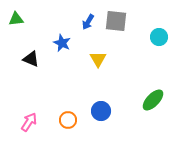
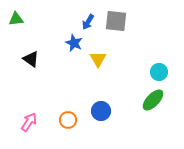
cyan circle: moved 35 px down
blue star: moved 12 px right
black triangle: rotated 12 degrees clockwise
